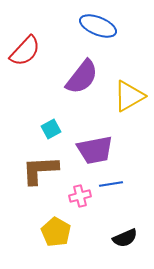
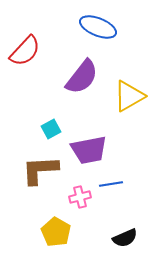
blue ellipse: moved 1 px down
purple trapezoid: moved 6 px left
pink cross: moved 1 px down
